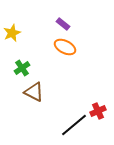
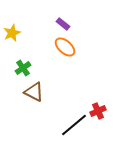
orange ellipse: rotated 15 degrees clockwise
green cross: moved 1 px right
